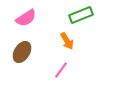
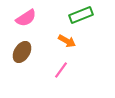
orange arrow: rotated 30 degrees counterclockwise
